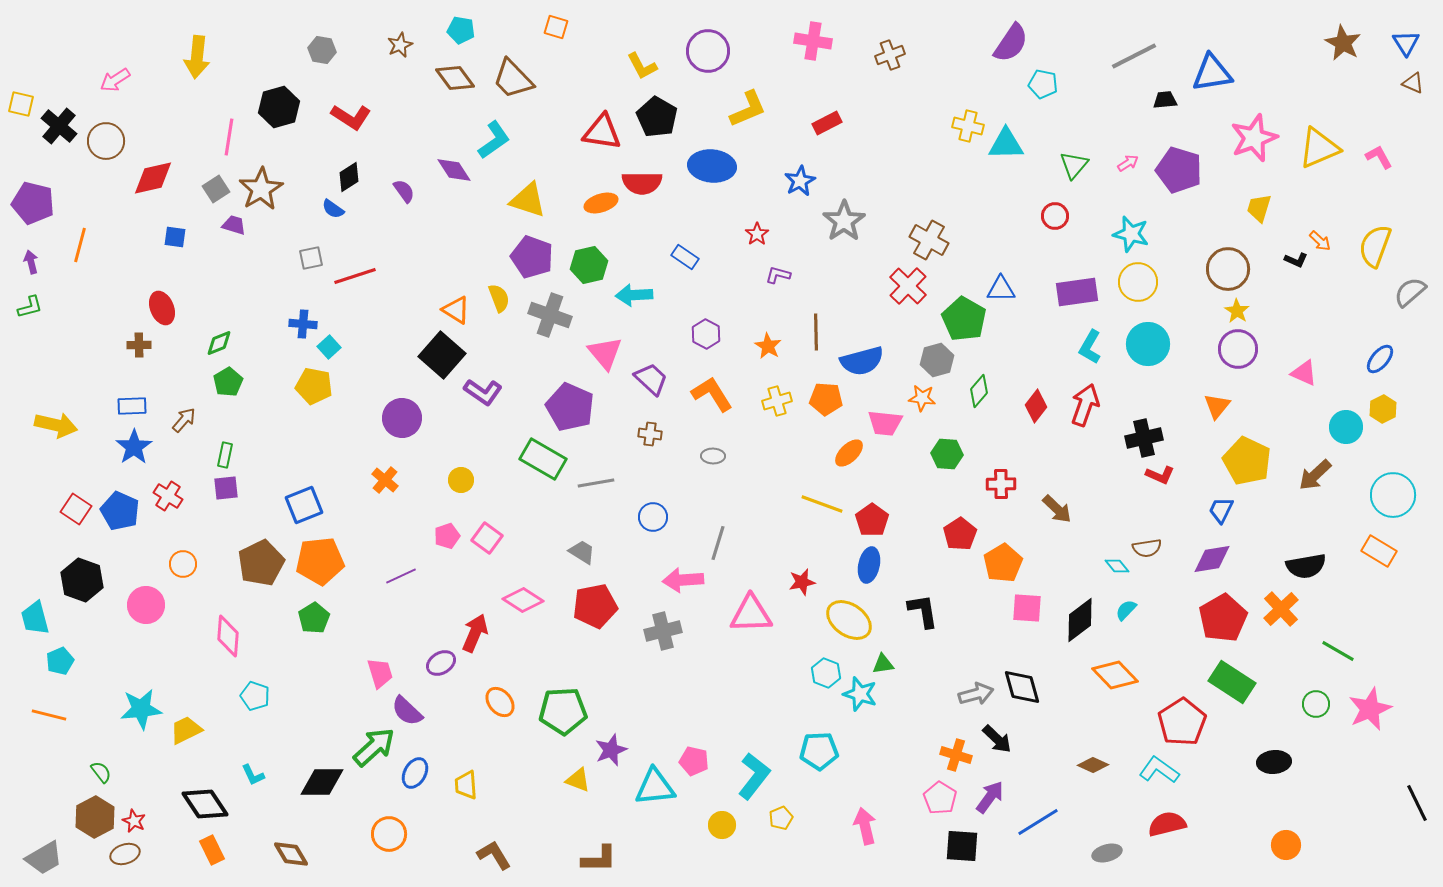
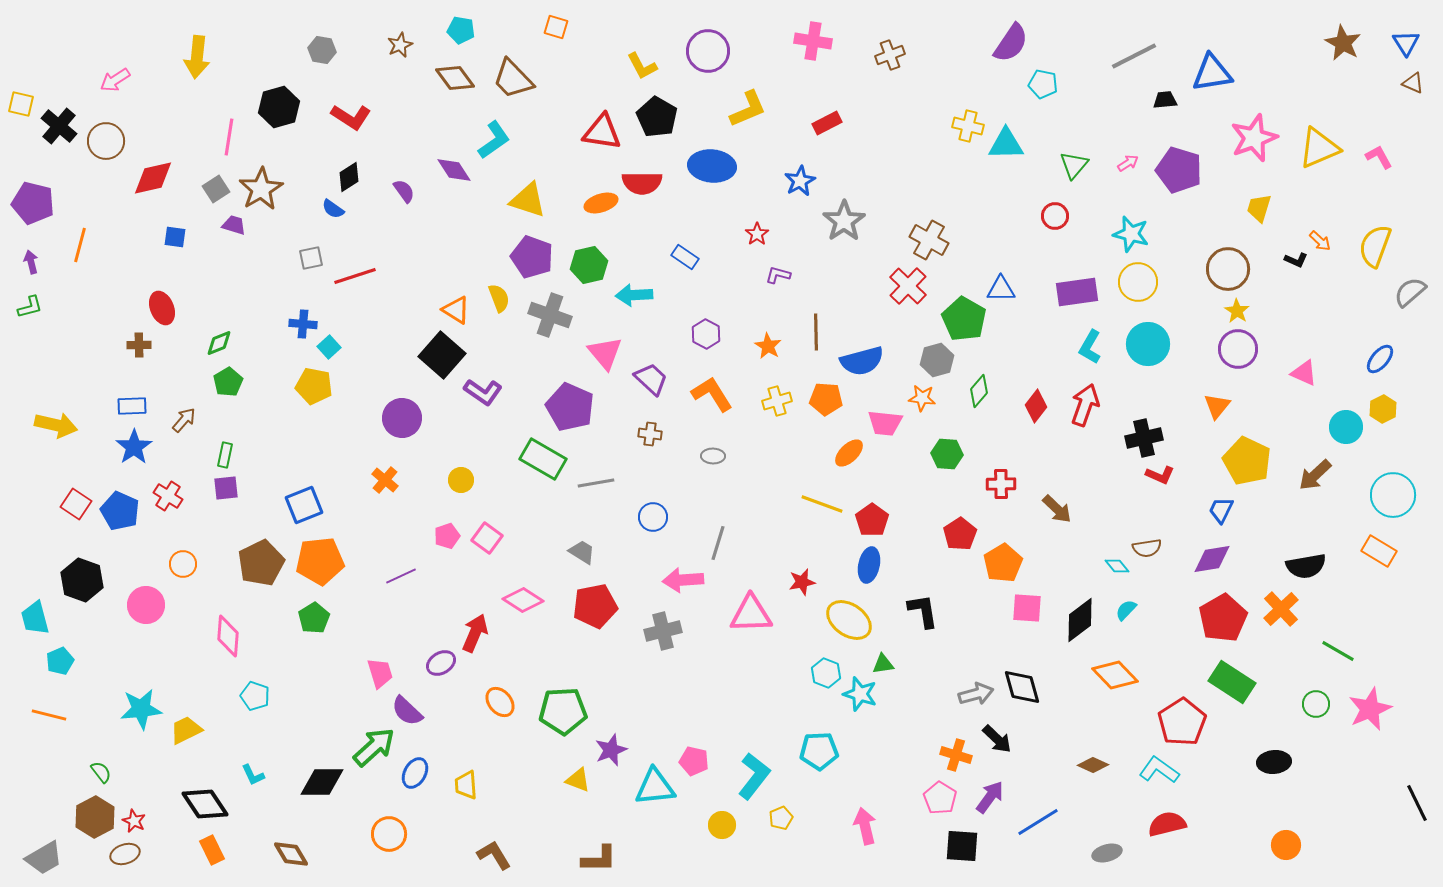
red square at (76, 509): moved 5 px up
